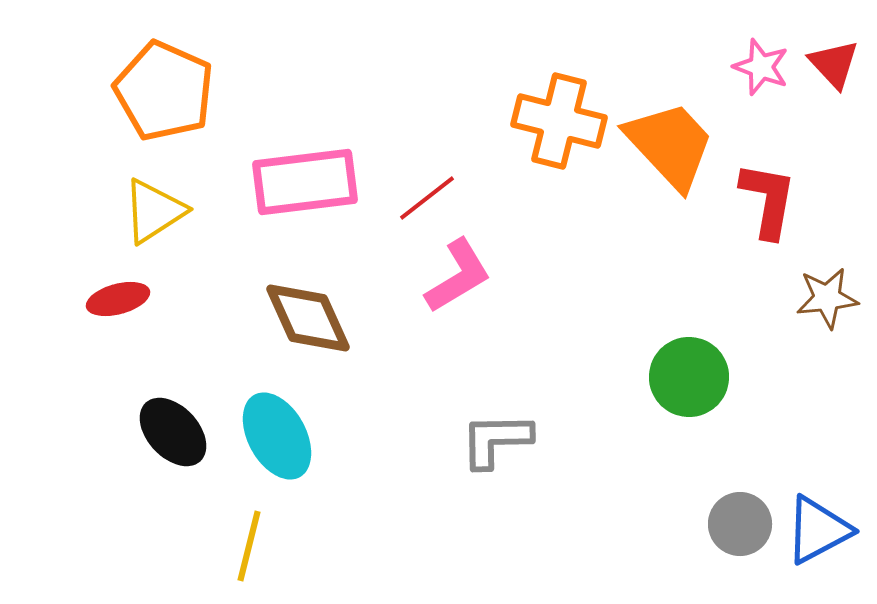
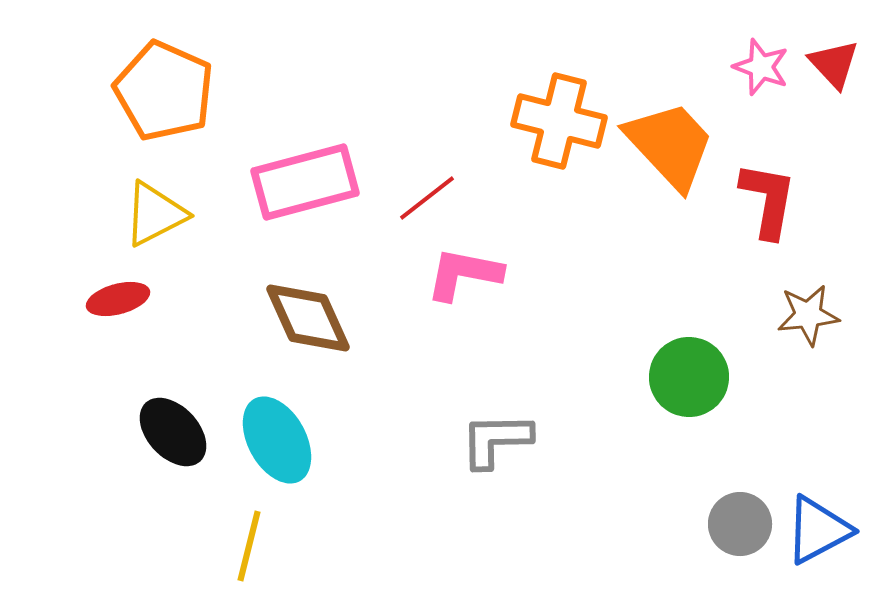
pink rectangle: rotated 8 degrees counterclockwise
yellow triangle: moved 1 px right, 3 px down; rotated 6 degrees clockwise
pink L-shape: moved 6 px right, 2 px up; rotated 138 degrees counterclockwise
brown star: moved 19 px left, 17 px down
cyan ellipse: moved 4 px down
